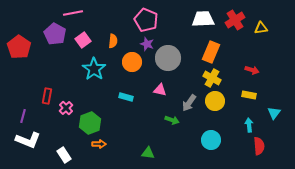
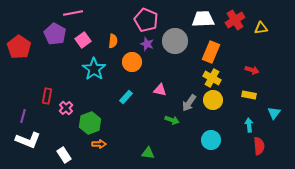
gray circle: moved 7 px right, 17 px up
cyan rectangle: rotated 64 degrees counterclockwise
yellow circle: moved 2 px left, 1 px up
